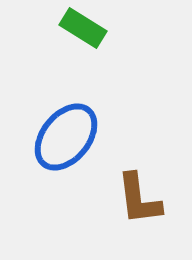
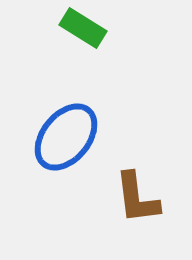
brown L-shape: moved 2 px left, 1 px up
